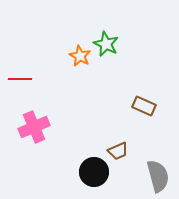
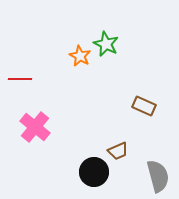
pink cross: moved 1 px right; rotated 28 degrees counterclockwise
